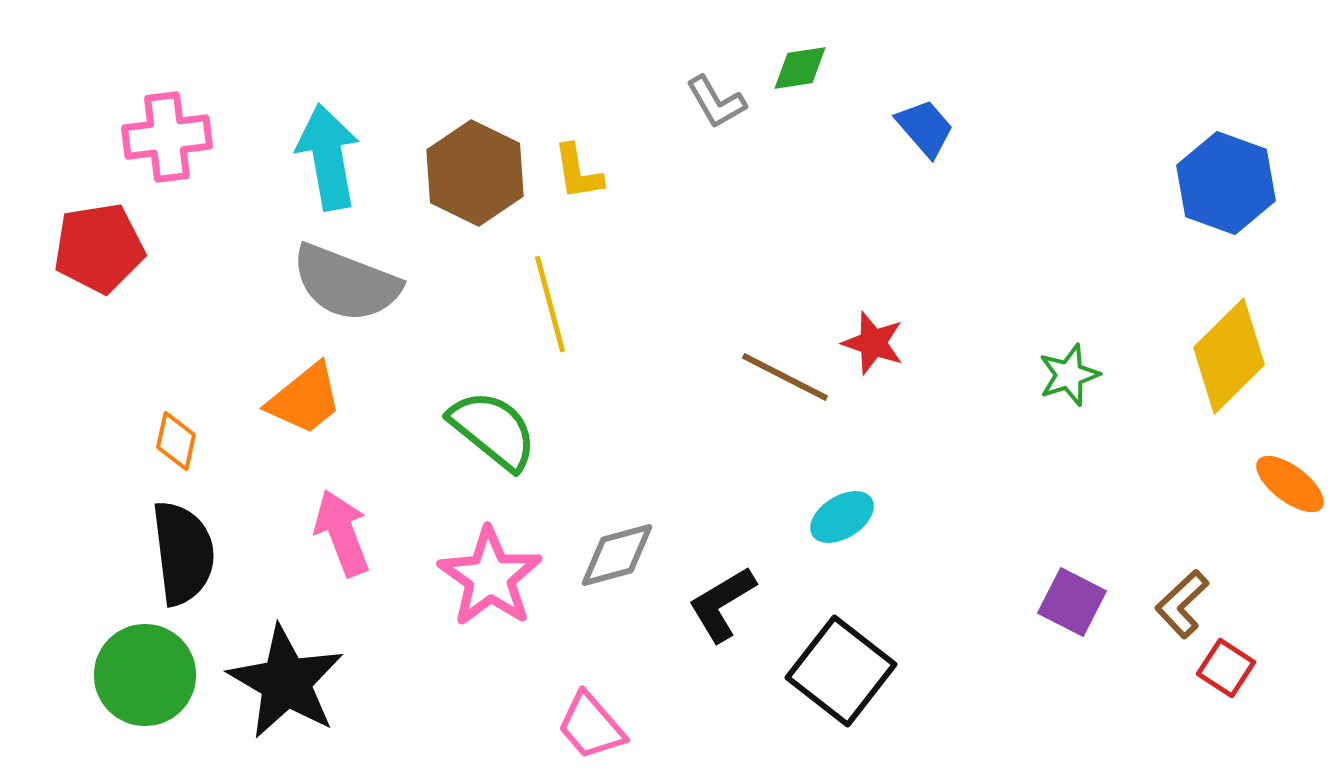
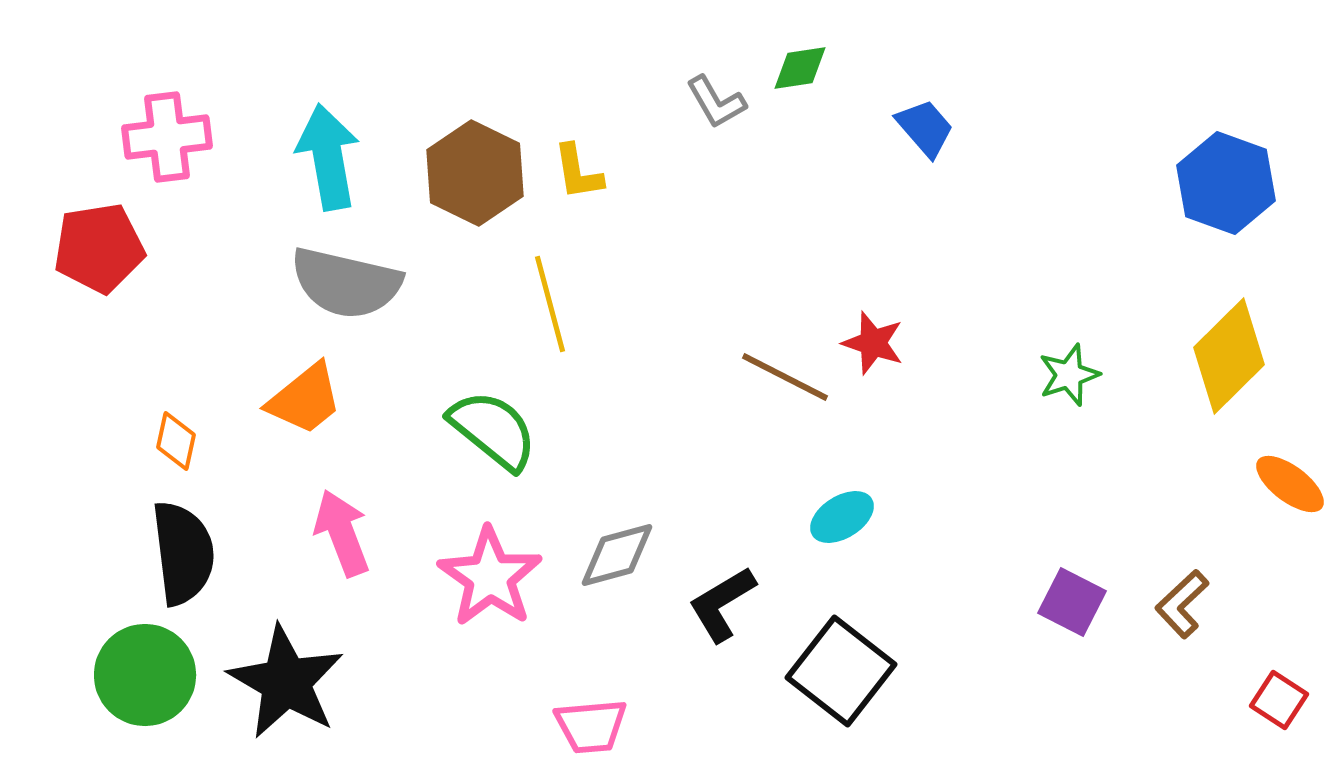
gray semicircle: rotated 8 degrees counterclockwise
red square: moved 53 px right, 32 px down
pink trapezoid: rotated 54 degrees counterclockwise
